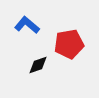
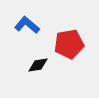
black diamond: rotated 10 degrees clockwise
